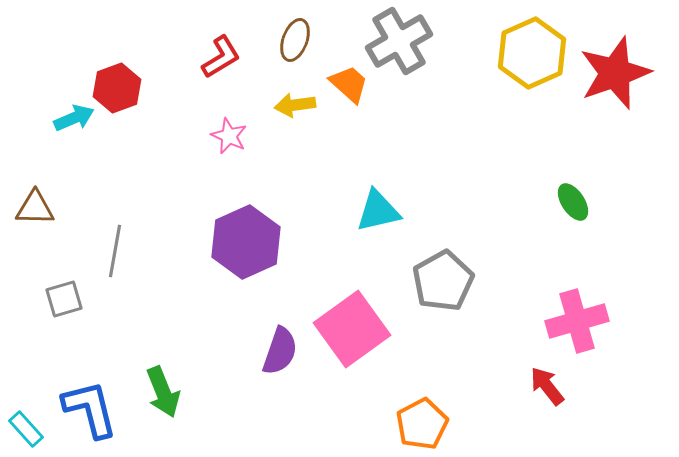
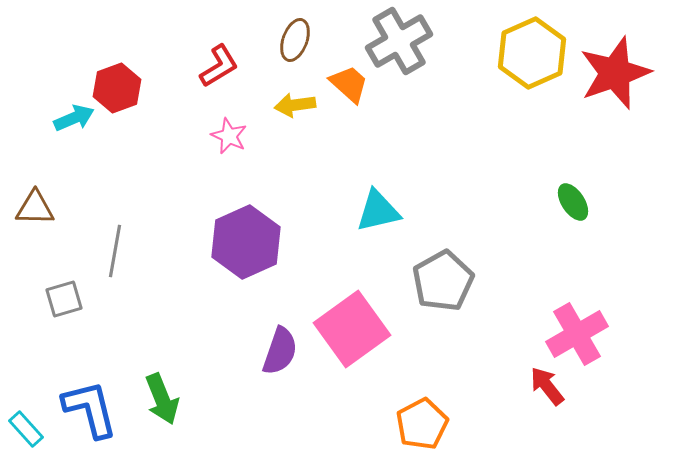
red L-shape: moved 2 px left, 9 px down
pink cross: moved 13 px down; rotated 14 degrees counterclockwise
green arrow: moved 1 px left, 7 px down
